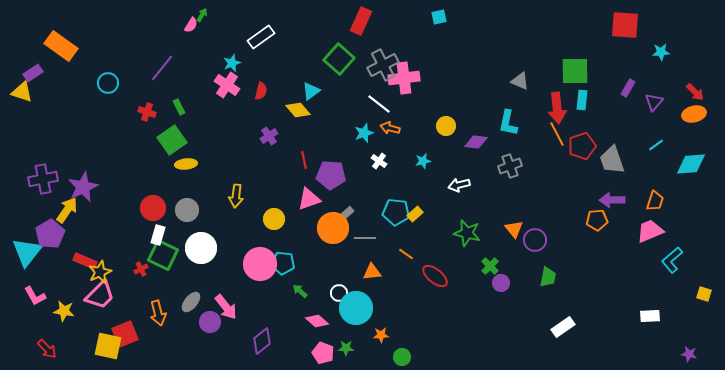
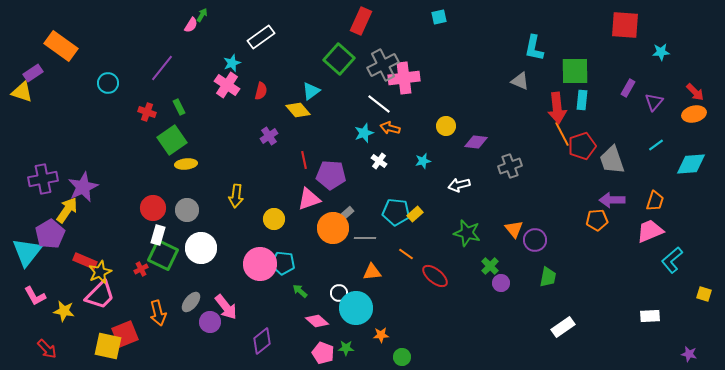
cyan L-shape at (508, 123): moved 26 px right, 75 px up
orange line at (557, 134): moved 5 px right
